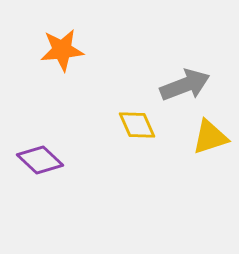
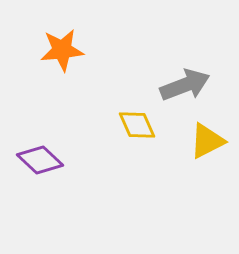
yellow triangle: moved 3 px left, 4 px down; rotated 9 degrees counterclockwise
